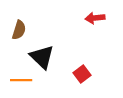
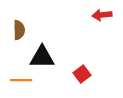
red arrow: moved 7 px right, 3 px up
brown semicircle: rotated 18 degrees counterclockwise
black triangle: rotated 44 degrees counterclockwise
